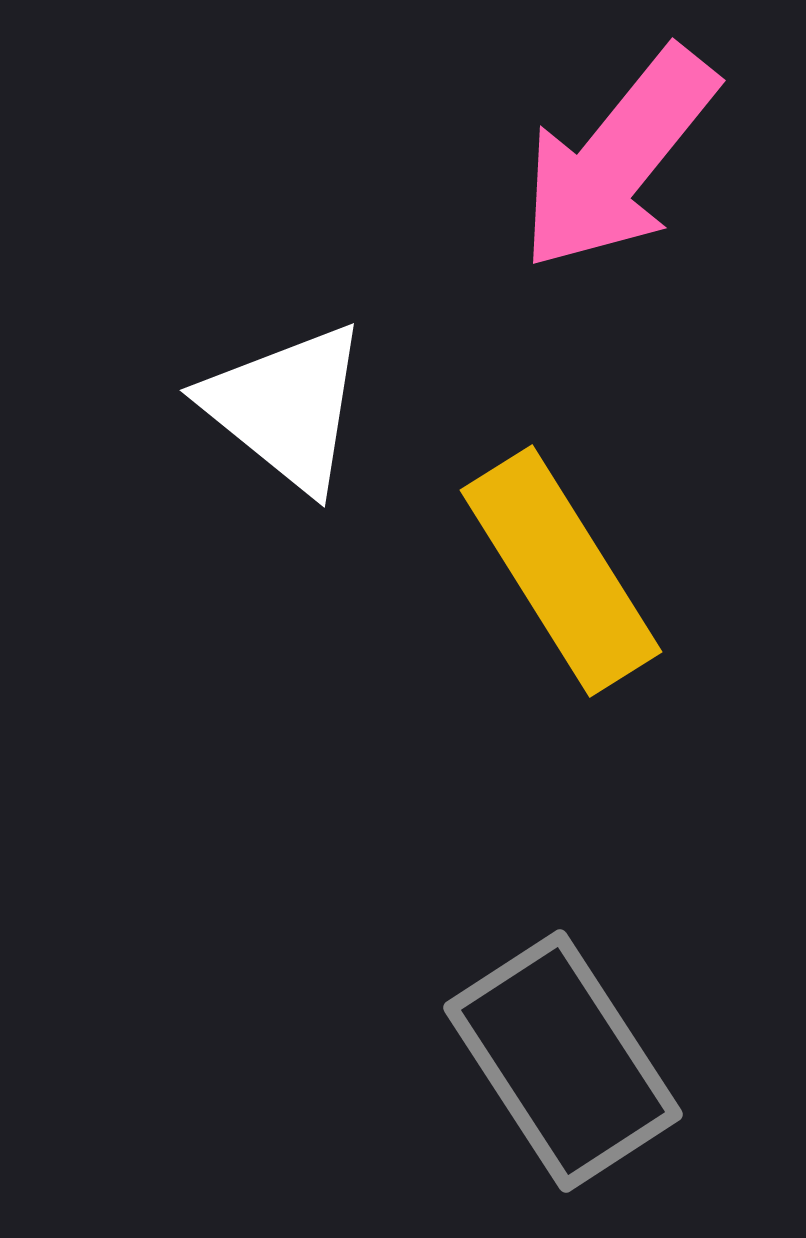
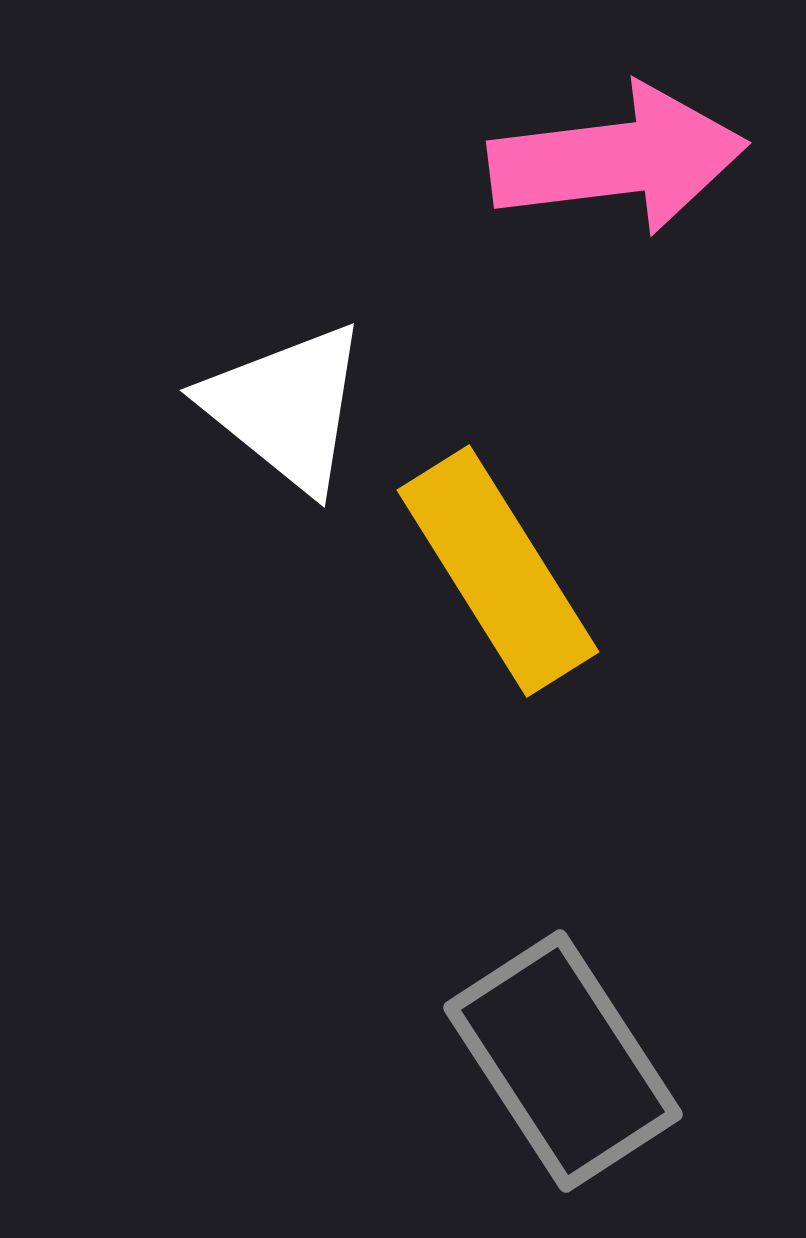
pink arrow: rotated 136 degrees counterclockwise
yellow rectangle: moved 63 px left
